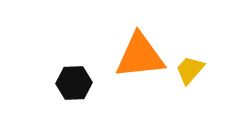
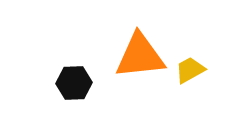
yellow trapezoid: rotated 20 degrees clockwise
